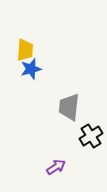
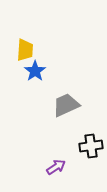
blue star: moved 4 px right, 2 px down; rotated 20 degrees counterclockwise
gray trapezoid: moved 3 px left, 2 px up; rotated 60 degrees clockwise
black cross: moved 10 px down; rotated 25 degrees clockwise
